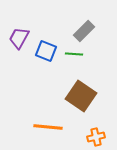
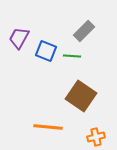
green line: moved 2 px left, 2 px down
